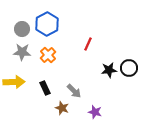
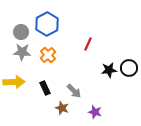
gray circle: moved 1 px left, 3 px down
